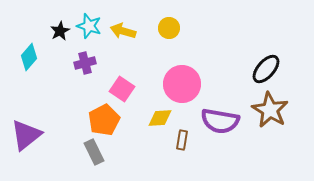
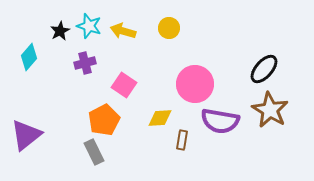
black ellipse: moved 2 px left
pink circle: moved 13 px right
pink square: moved 2 px right, 4 px up
